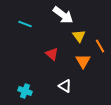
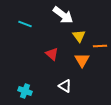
orange line: rotated 64 degrees counterclockwise
orange triangle: moved 1 px left, 1 px up
